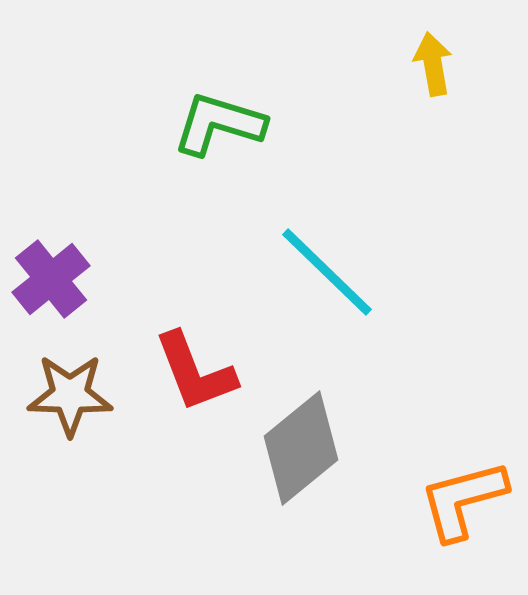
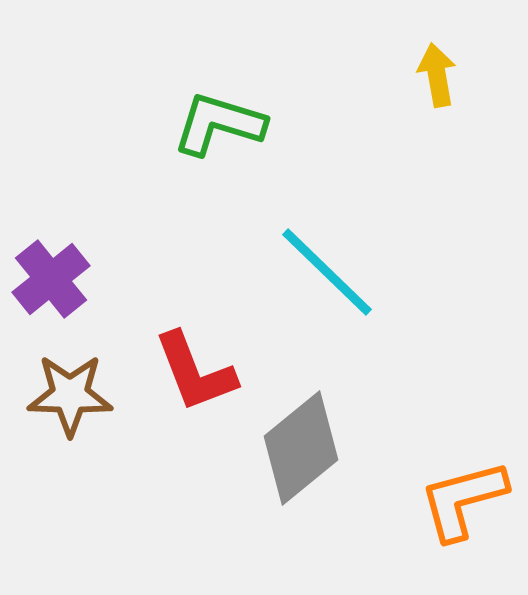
yellow arrow: moved 4 px right, 11 px down
